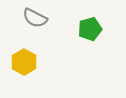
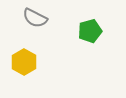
green pentagon: moved 2 px down
